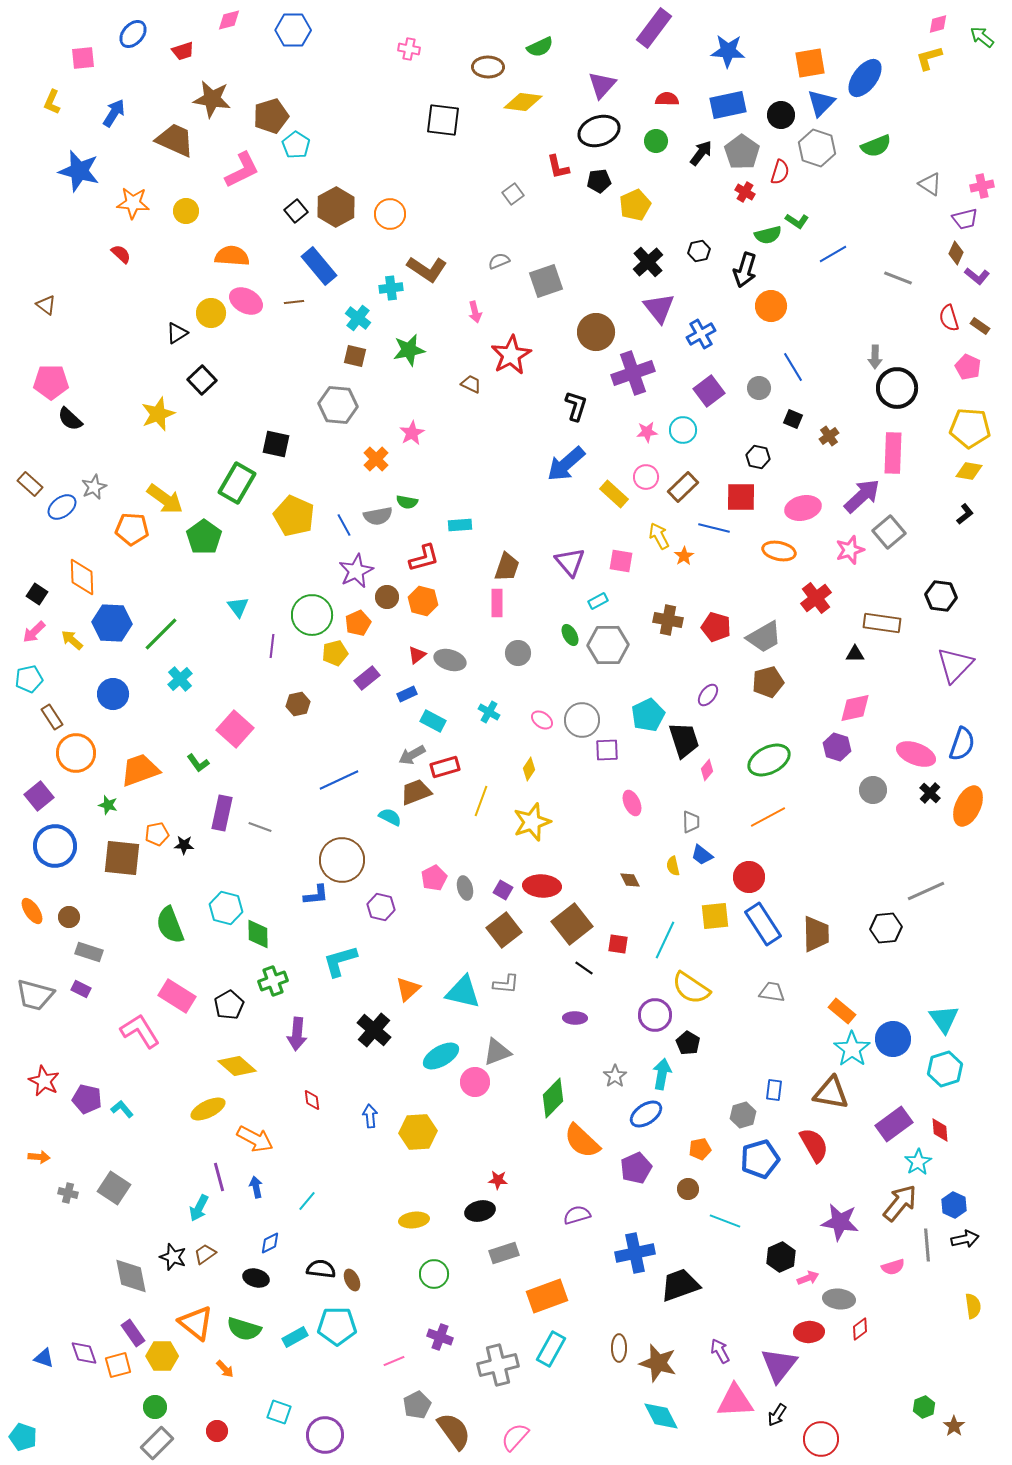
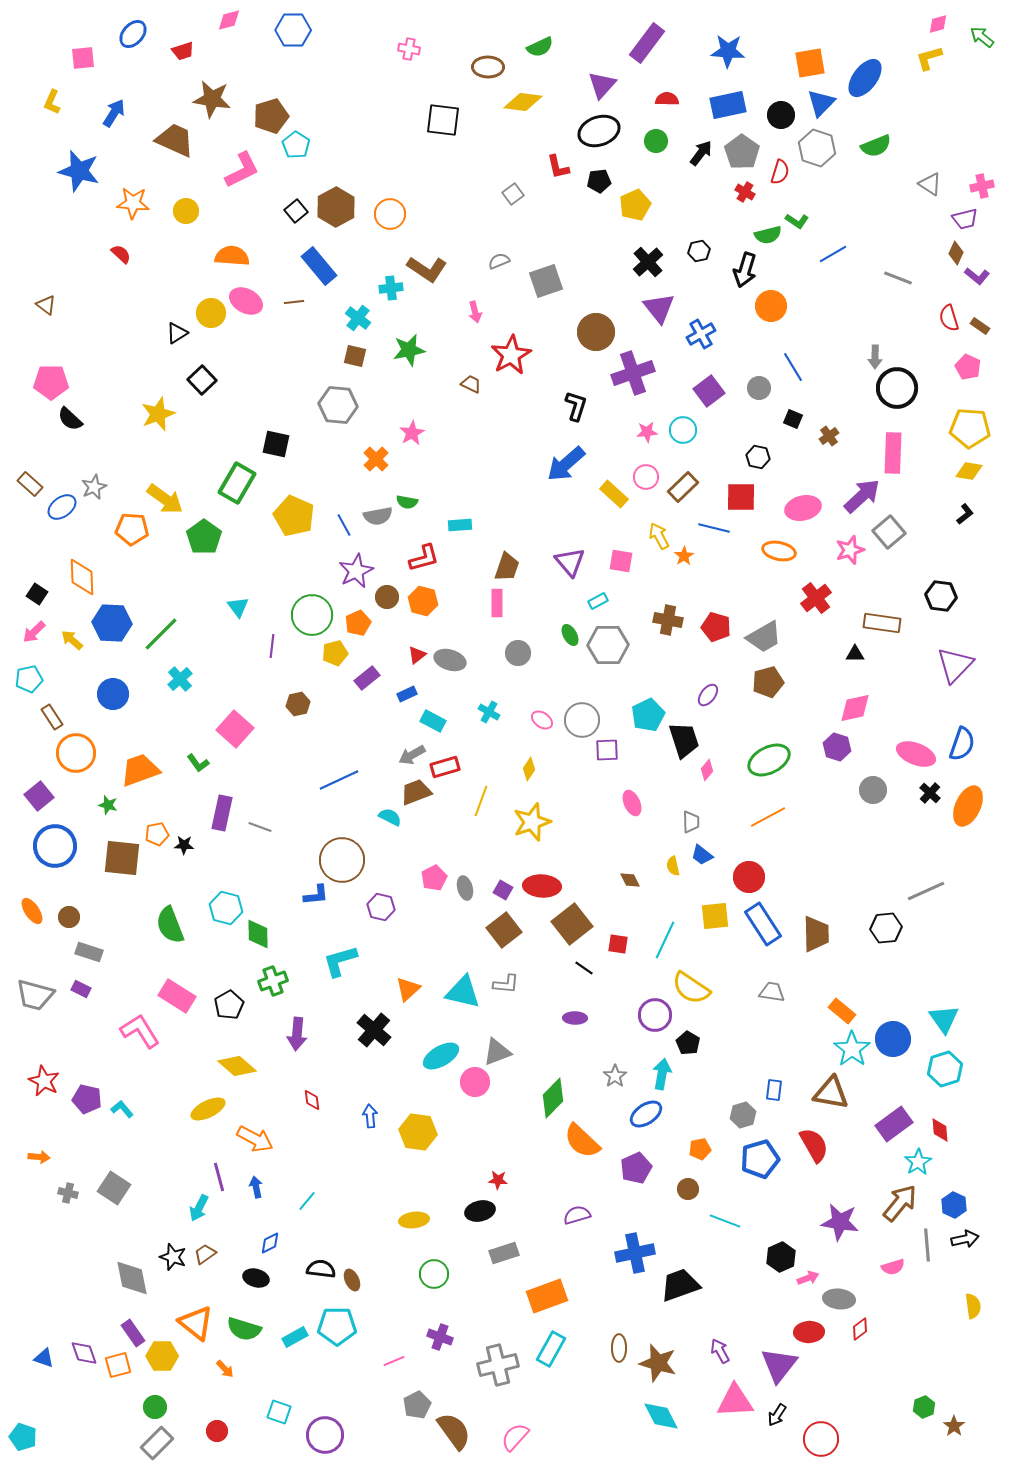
purple rectangle at (654, 28): moved 7 px left, 15 px down
yellow hexagon at (418, 1132): rotated 12 degrees clockwise
gray diamond at (131, 1276): moved 1 px right, 2 px down
